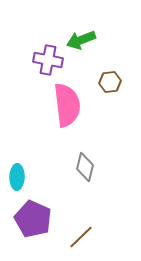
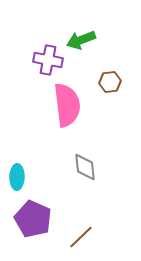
gray diamond: rotated 20 degrees counterclockwise
